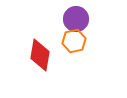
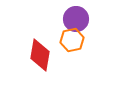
orange hexagon: moved 2 px left, 1 px up
